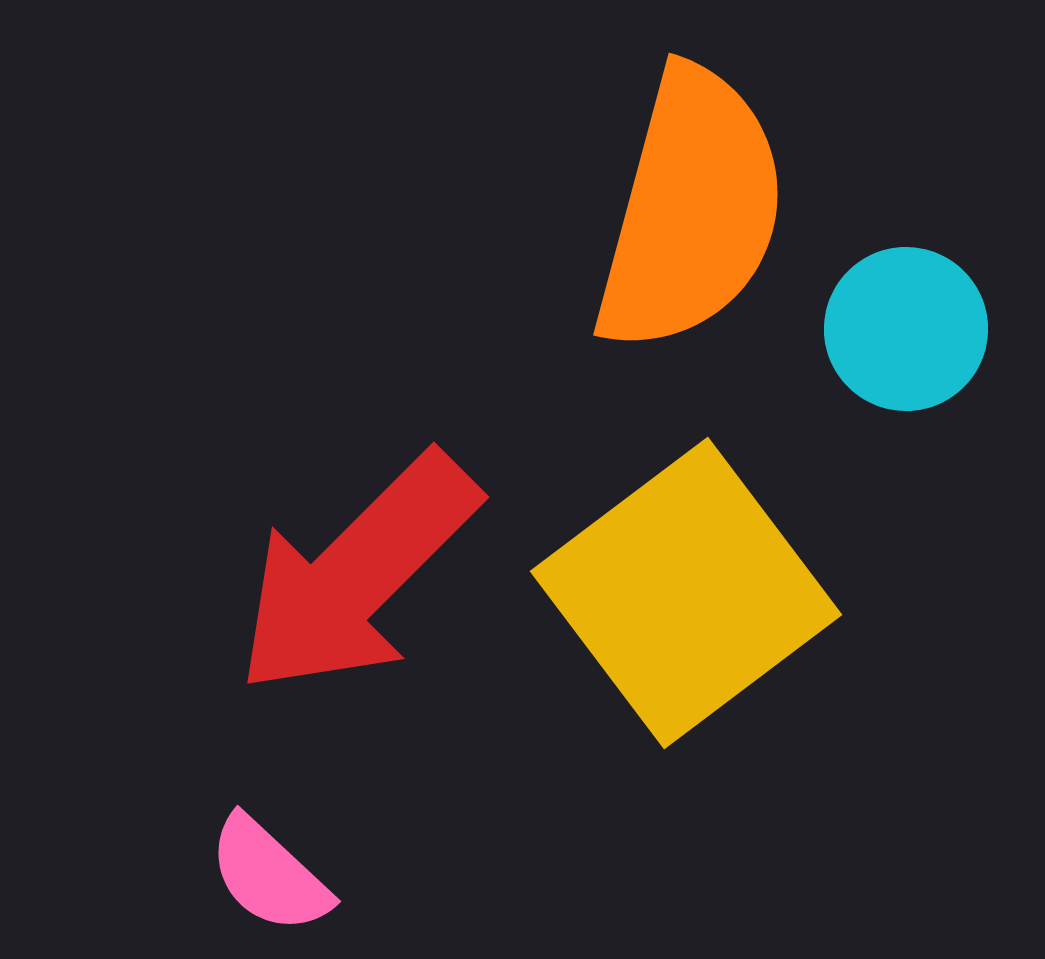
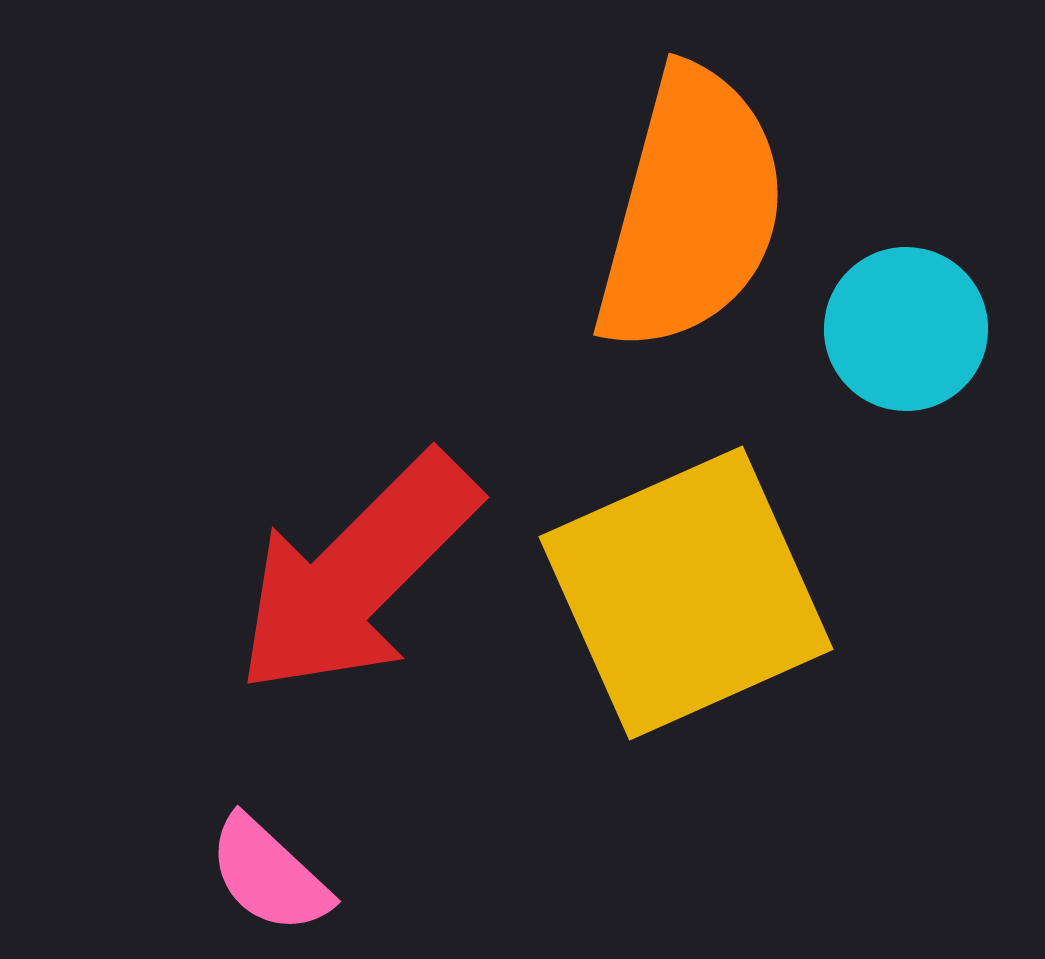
yellow square: rotated 13 degrees clockwise
